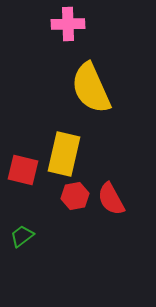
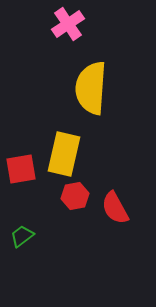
pink cross: rotated 32 degrees counterclockwise
yellow semicircle: rotated 28 degrees clockwise
red square: moved 2 px left, 1 px up; rotated 24 degrees counterclockwise
red semicircle: moved 4 px right, 9 px down
